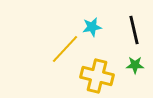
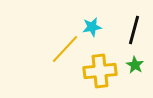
black line: rotated 28 degrees clockwise
green star: rotated 30 degrees clockwise
yellow cross: moved 3 px right, 5 px up; rotated 20 degrees counterclockwise
